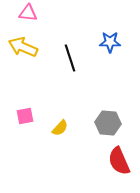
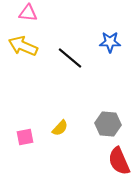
yellow arrow: moved 1 px up
black line: rotated 32 degrees counterclockwise
pink square: moved 21 px down
gray hexagon: moved 1 px down
